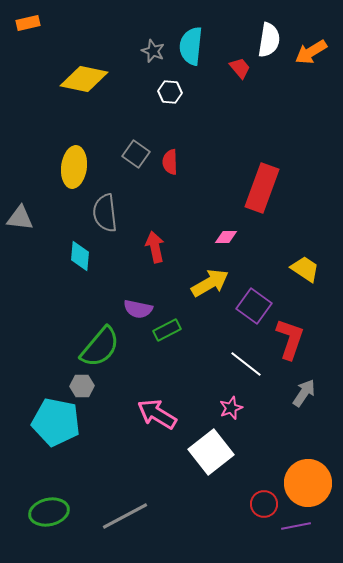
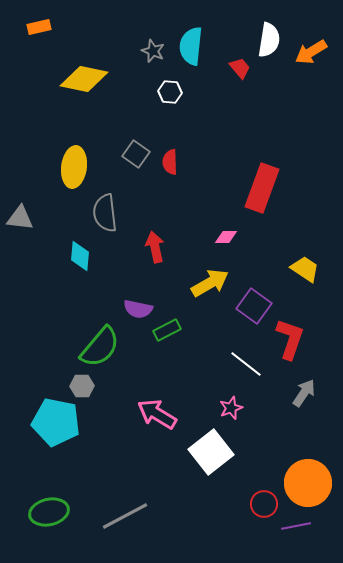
orange rectangle: moved 11 px right, 4 px down
